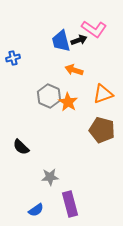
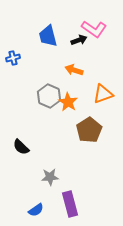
blue trapezoid: moved 13 px left, 5 px up
brown pentagon: moved 13 px left; rotated 25 degrees clockwise
